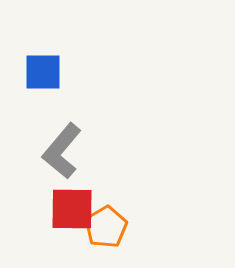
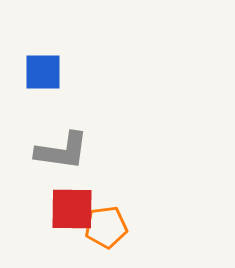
gray L-shape: rotated 122 degrees counterclockwise
orange pentagon: rotated 24 degrees clockwise
